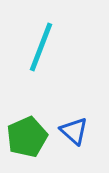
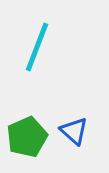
cyan line: moved 4 px left
